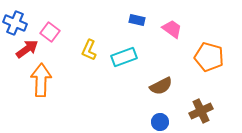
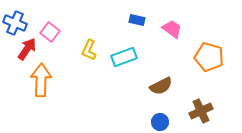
red arrow: rotated 20 degrees counterclockwise
